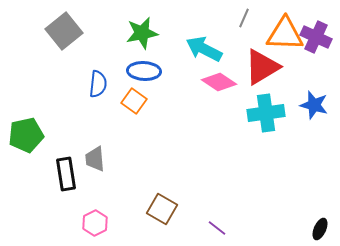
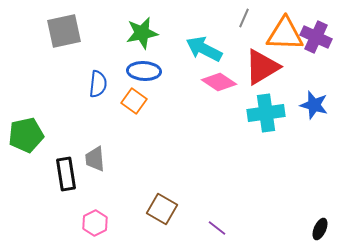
gray square: rotated 27 degrees clockwise
